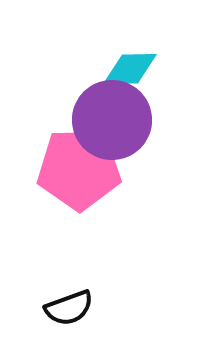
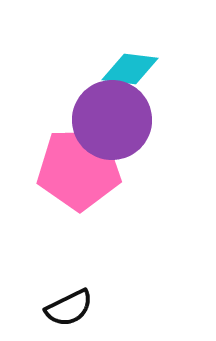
cyan diamond: rotated 8 degrees clockwise
black semicircle: rotated 6 degrees counterclockwise
